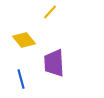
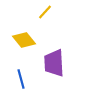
yellow line: moved 5 px left
